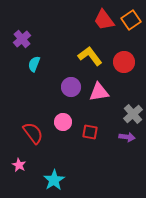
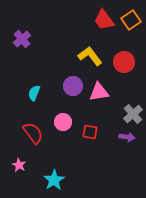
cyan semicircle: moved 29 px down
purple circle: moved 2 px right, 1 px up
